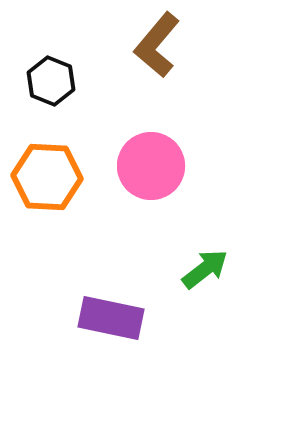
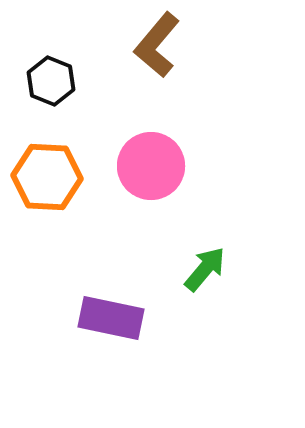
green arrow: rotated 12 degrees counterclockwise
